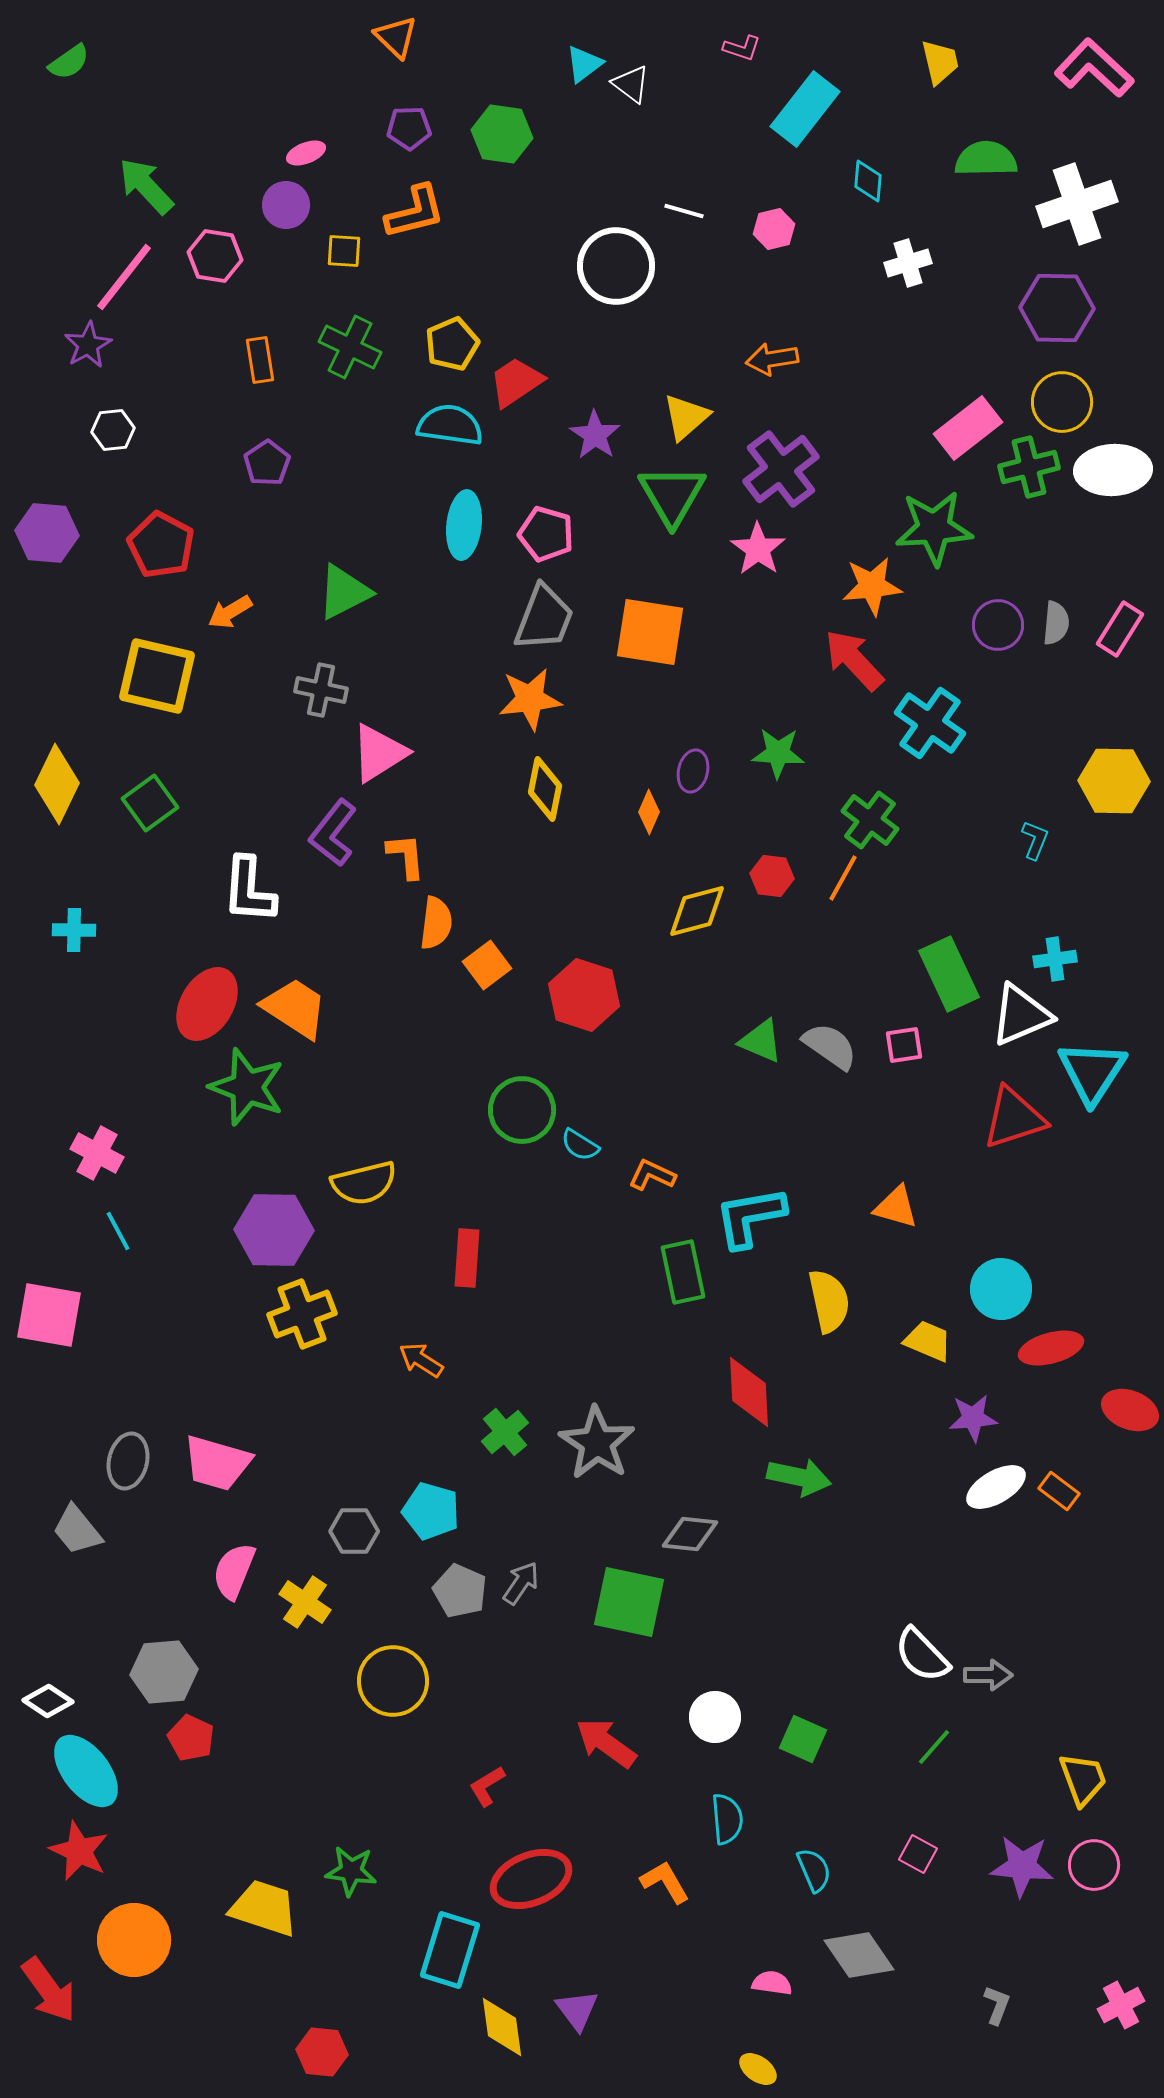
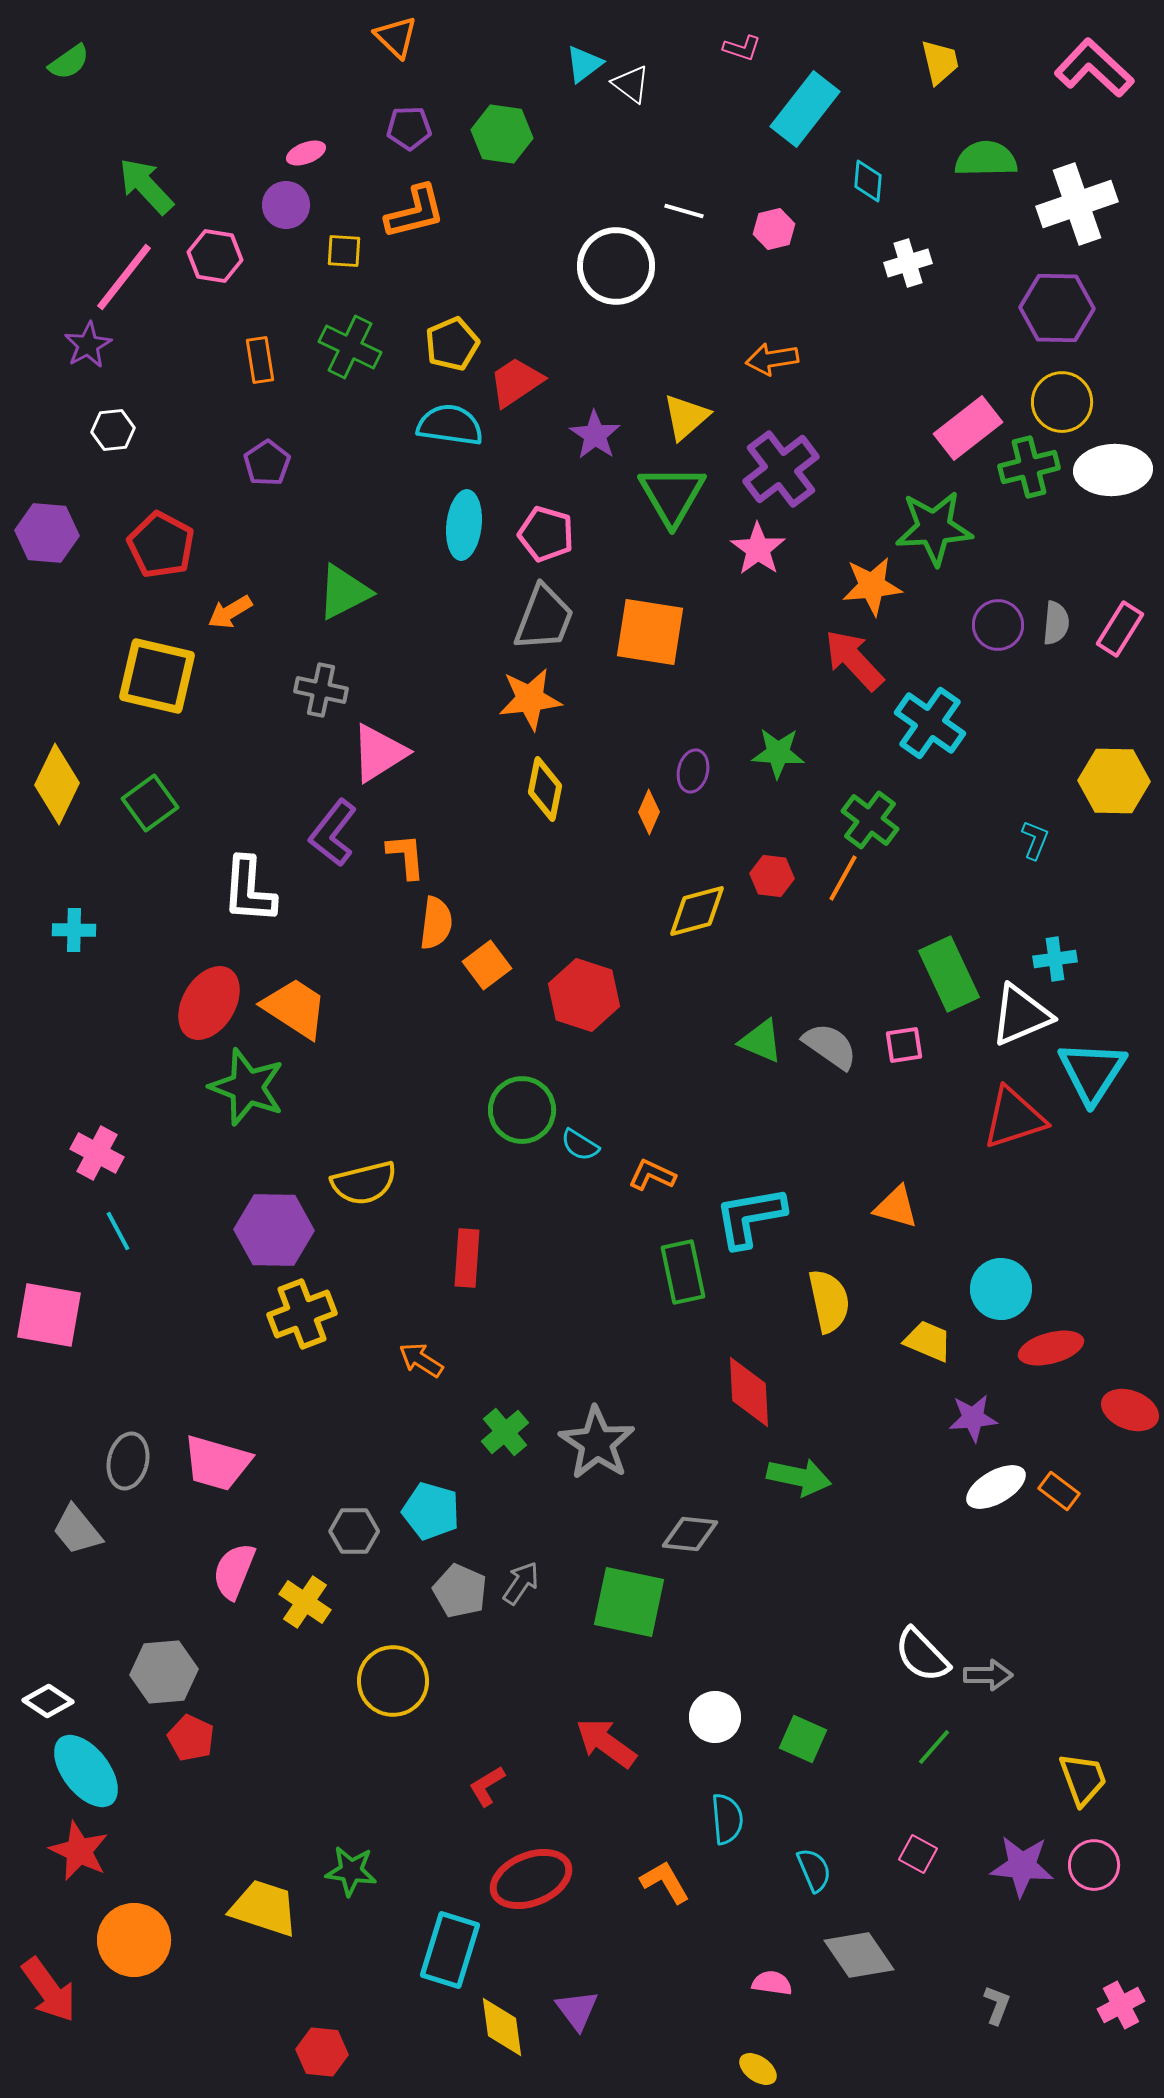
red ellipse at (207, 1004): moved 2 px right, 1 px up
